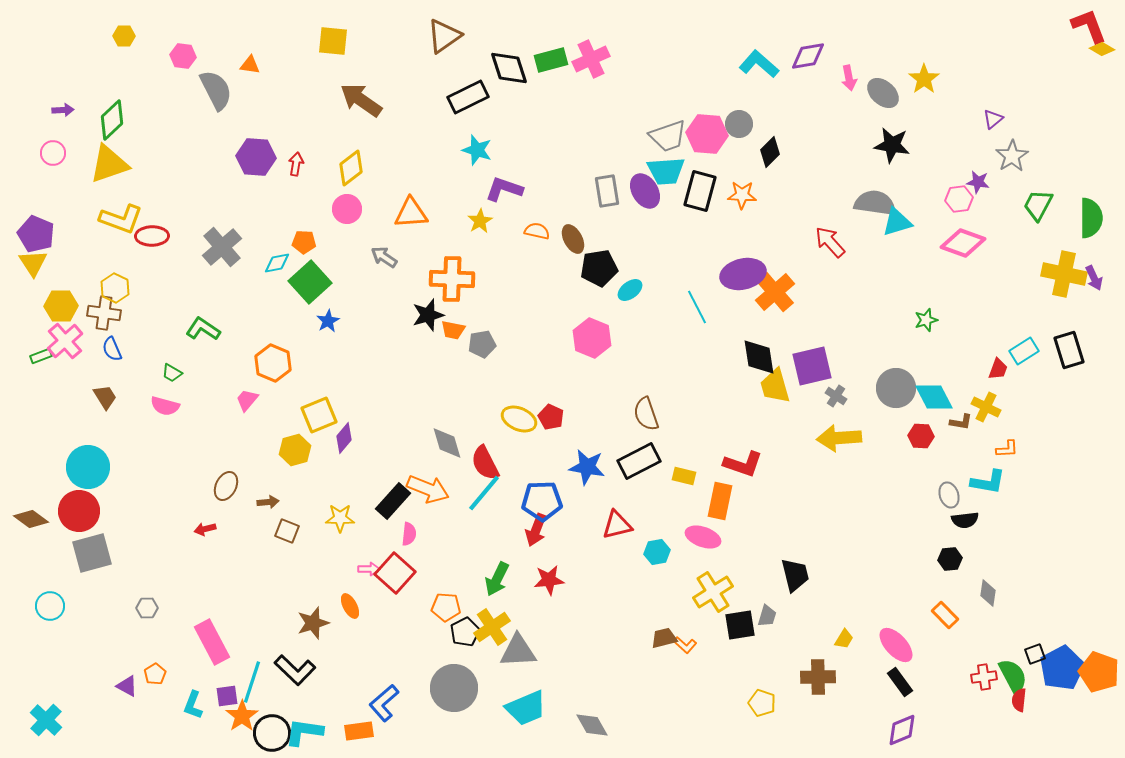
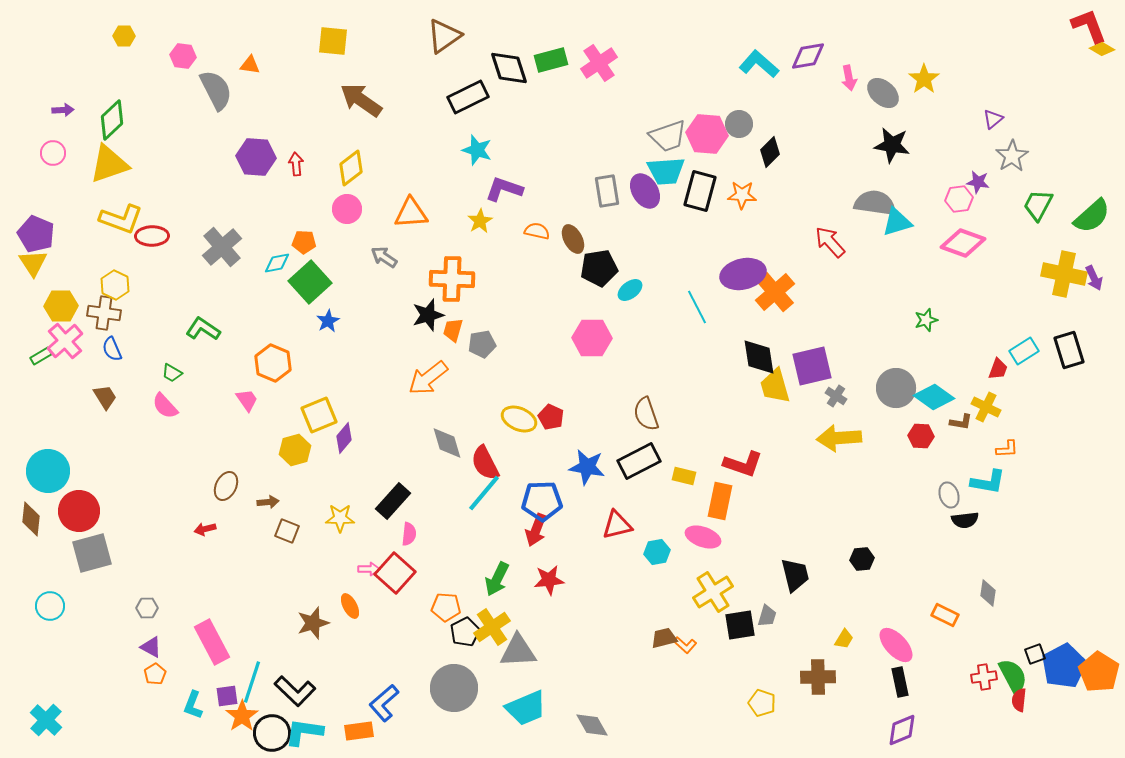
pink cross at (591, 59): moved 8 px right, 4 px down; rotated 9 degrees counterclockwise
red arrow at (296, 164): rotated 15 degrees counterclockwise
green semicircle at (1091, 218): moved 1 px right, 2 px up; rotated 48 degrees clockwise
yellow hexagon at (115, 288): moved 3 px up
orange trapezoid at (453, 330): rotated 95 degrees clockwise
pink hexagon at (592, 338): rotated 21 degrees counterclockwise
green rectangle at (41, 356): rotated 10 degrees counterclockwise
cyan diamond at (934, 397): rotated 27 degrees counterclockwise
pink trapezoid at (247, 400): rotated 105 degrees clockwise
pink semicircle at (165, 406): rotated 32 degrees clockwise
cyan circle at (88, 467): moved 40 px left, 4 px down
orange arrow at (428, 489): moved 111 px up; rotated 120 degrees clockwise
brown diamond at (31, 519): rotated 60 degrees clockwise
black hexagon at (950, 559): moved 88 px left
orange rectangle at (945, 615): rotated 20 degrees counterclockwise
blue pentagon at (1062, 668): moved 2 px right, 2 px up
black L-shape at (295, 670): moved 21 px down
orange pentagon at (1099, 672): rotated 12 degrees clockwise
black rectangle at (900, 682): rotated 24 degrees clockwise
purple triangle at (127, 686): moved 24 px right, 39 px up
